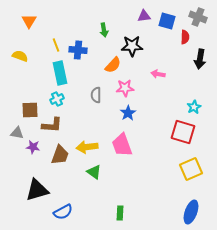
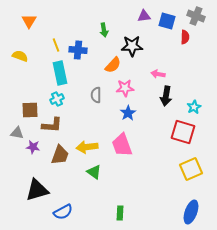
gray cross: moved 2 px left, 1 px up
black arrow: moved 34 px left, 37 px down
